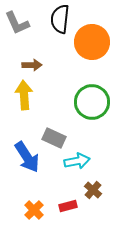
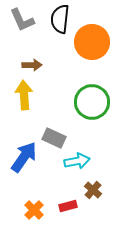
gray L-shape: moved 5 px right, 3 px up
blue arrow: moved 3 px left; rotated 112 degrees counterclockwise
